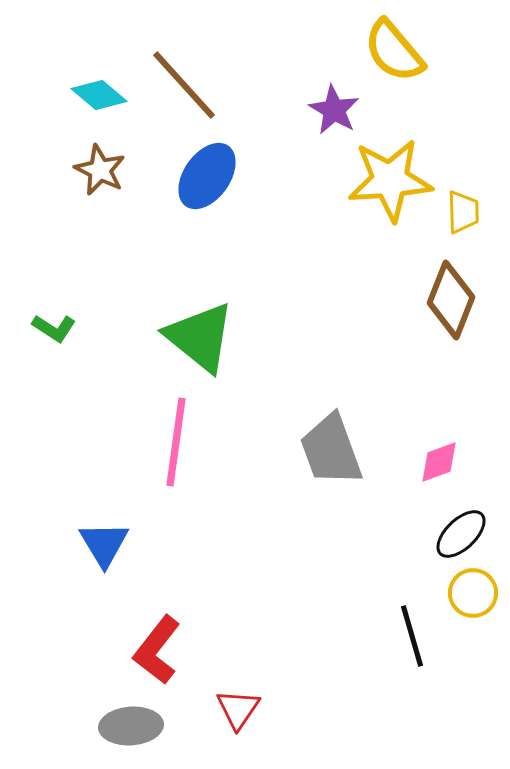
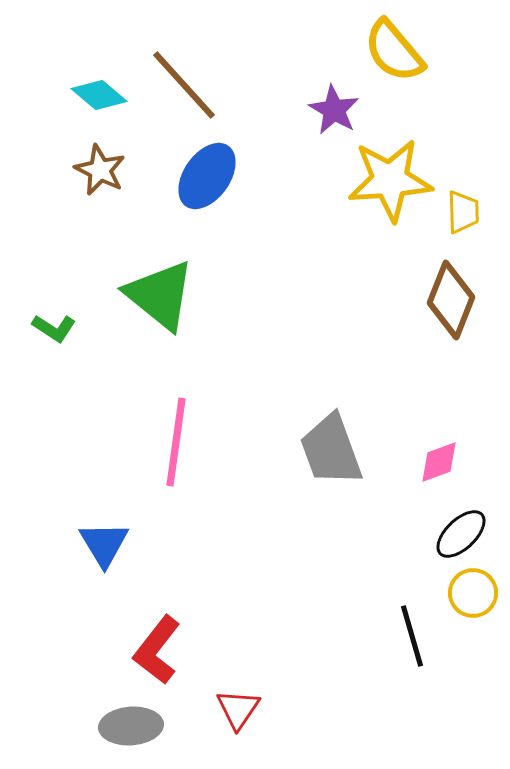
green triangle: moved 40 px left, 42 px up
